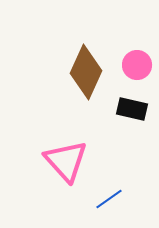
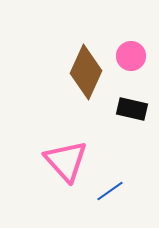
pink circle: moved 6 px left, 9 px up
blue line: moved 1 px right, 8 px up
